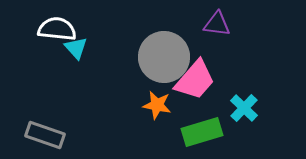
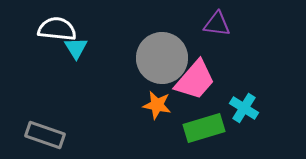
cyan triangle: rotated 10 degrees clockwise
gray circle: moved 2 px left, 1 px down
cyan cross: rotated 12 degrees counterclockwise
green rectangle: moved 2 px right, 4 px up
